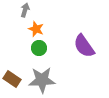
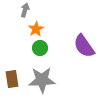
orange star: rotated 21 degrees clockwise
green circle: moved 1 px right
brown rectangle: rotated 48 degrees clockwise
